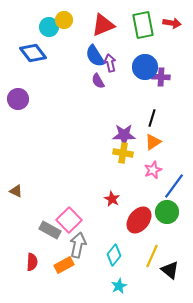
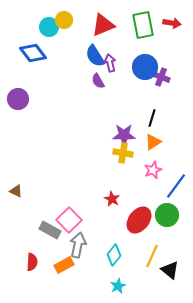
purple cross: rotated 18 degrees clockwise
blue line: moved 2 px right
green circle: moved 3 px down
cyan star: moved 1 px left
